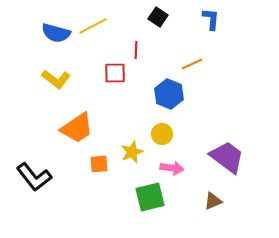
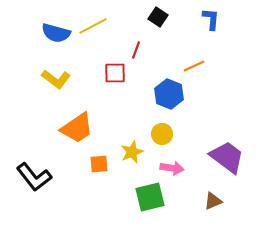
red line: rotated 18 degrees clockwise
orange line: moved 2 px right, 2 px down
